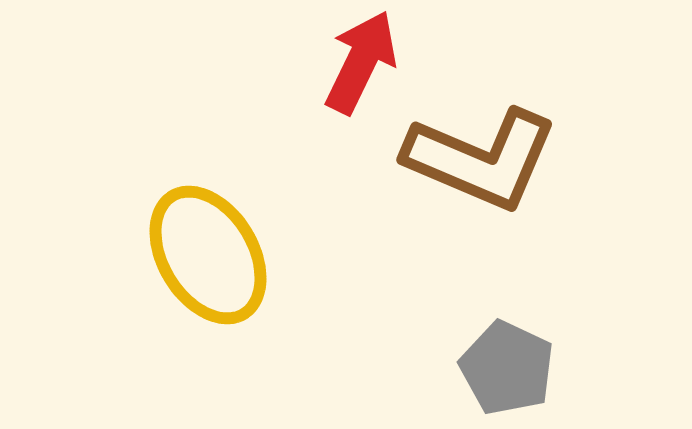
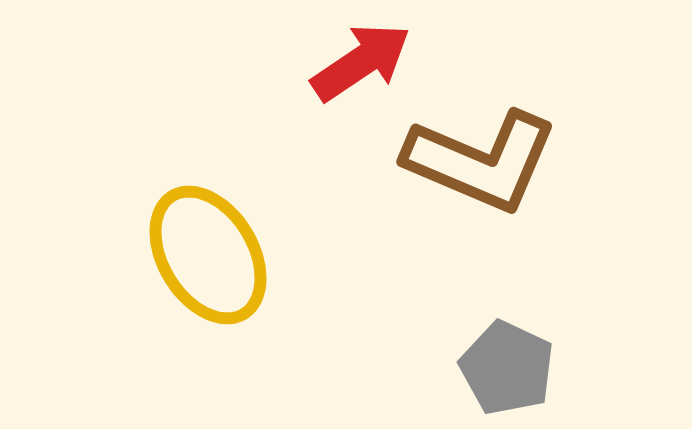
red arrow: rotated 30 degrees clockwise
brown L-shape: moved 2 px down
